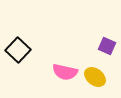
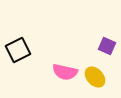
black square: rotated 20 degrees clockwise
yellow ellipse: rotated 10 degrees clockwise
